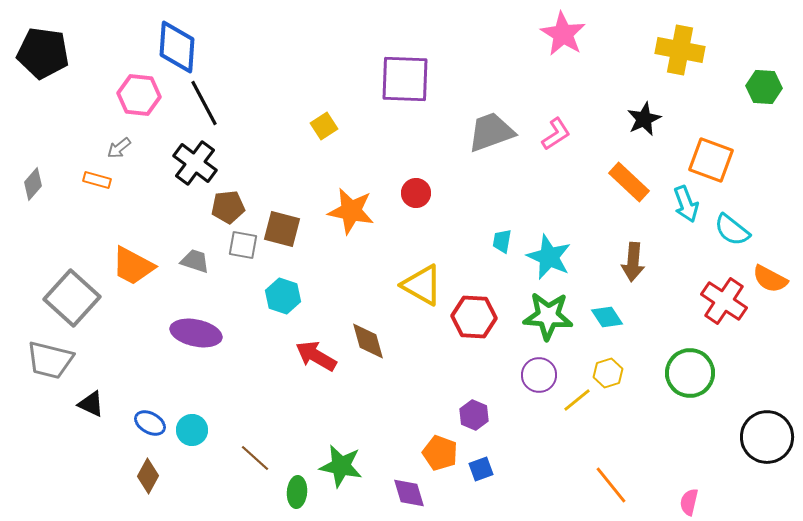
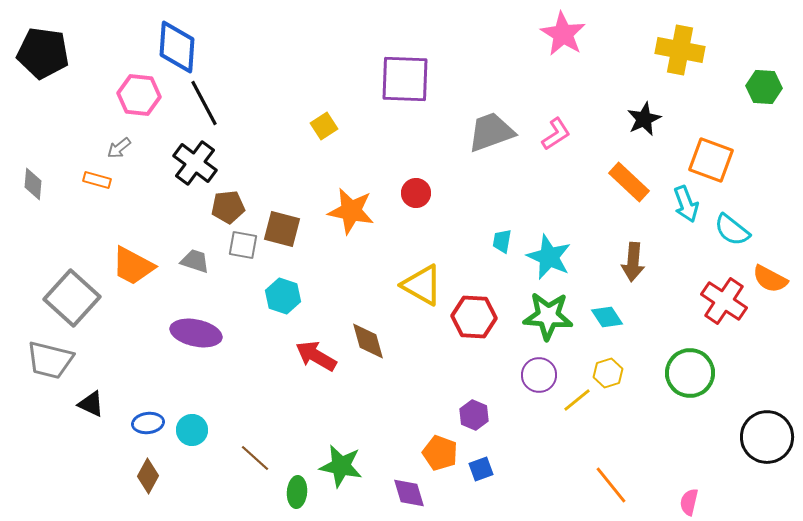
gray diamond at (33, 184): rotated 36 degrees counterclockwise
blue ellipse at (150, 423): moved 2 px left; rotated 36 degrees counterclockwise
